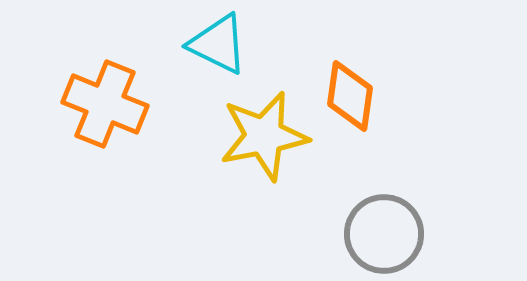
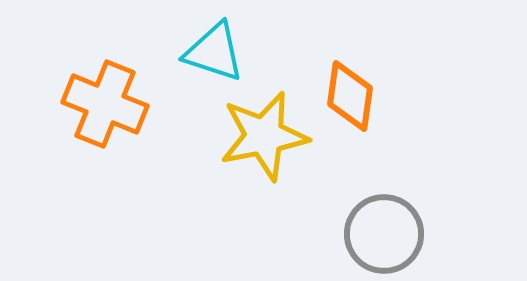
cyan triangle: moved 4 px left, 8 px down; rotated 8 degrees counterclockwise
